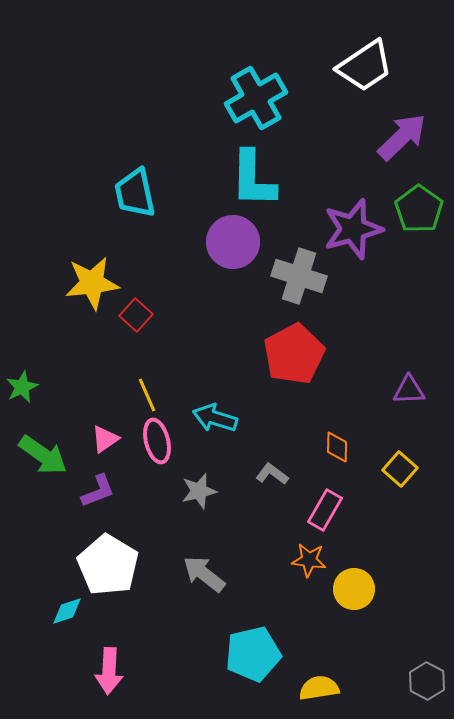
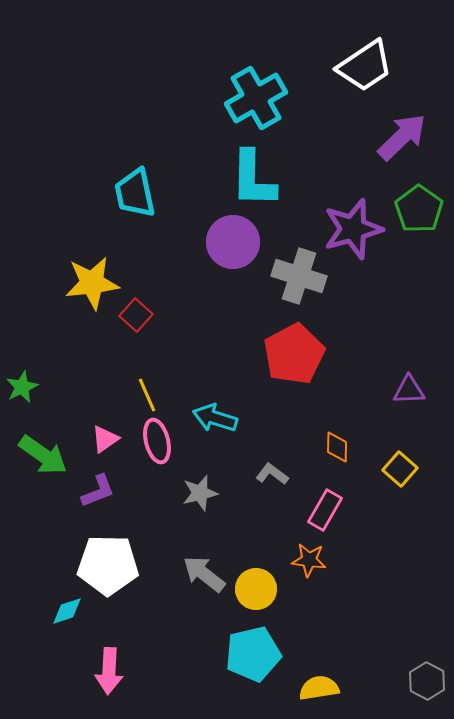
gray star: moved 1 px right, 2 px down
white pentagon: rotated 30 degrees counterclockwise
yellow circle: moved 98 px left
